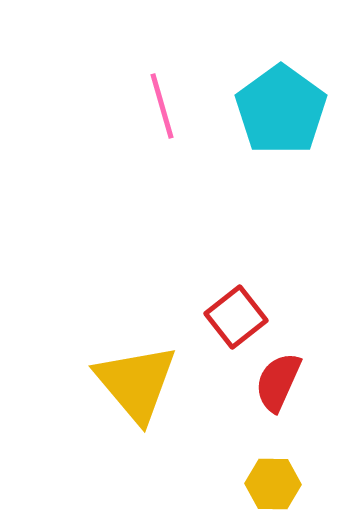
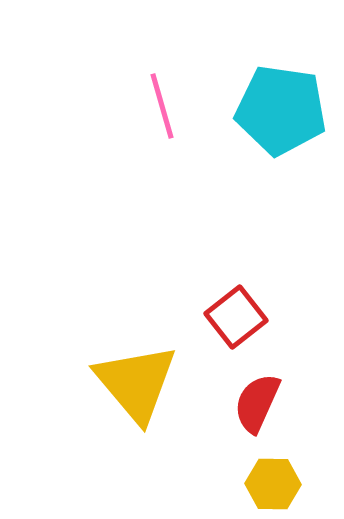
cyan pentagon: rotated 28 degrees counterclockwise
red semicircle: moved 21 px left, 21 px down
